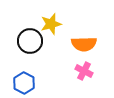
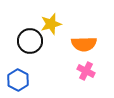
pink cross: moved 2 px right
blue hexagon: moved 6 px left, 3 px up
